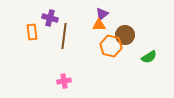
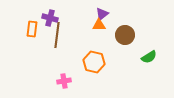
orange rectangle: moved 3 px up; rotated 14 degrees clockwise
brown line: moved 7 px left, 1 px up
orange hexagon: moved 17 px left, 16 px down
